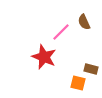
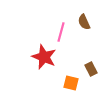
pink line: rotated 30 degrees counterclockwise
brown rectangle: rotated 48 degrees clockwise
orange square: moved 7 px left
